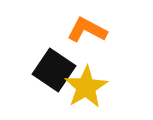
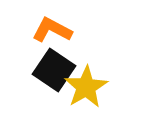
orange L-shape: moved 35 px left
